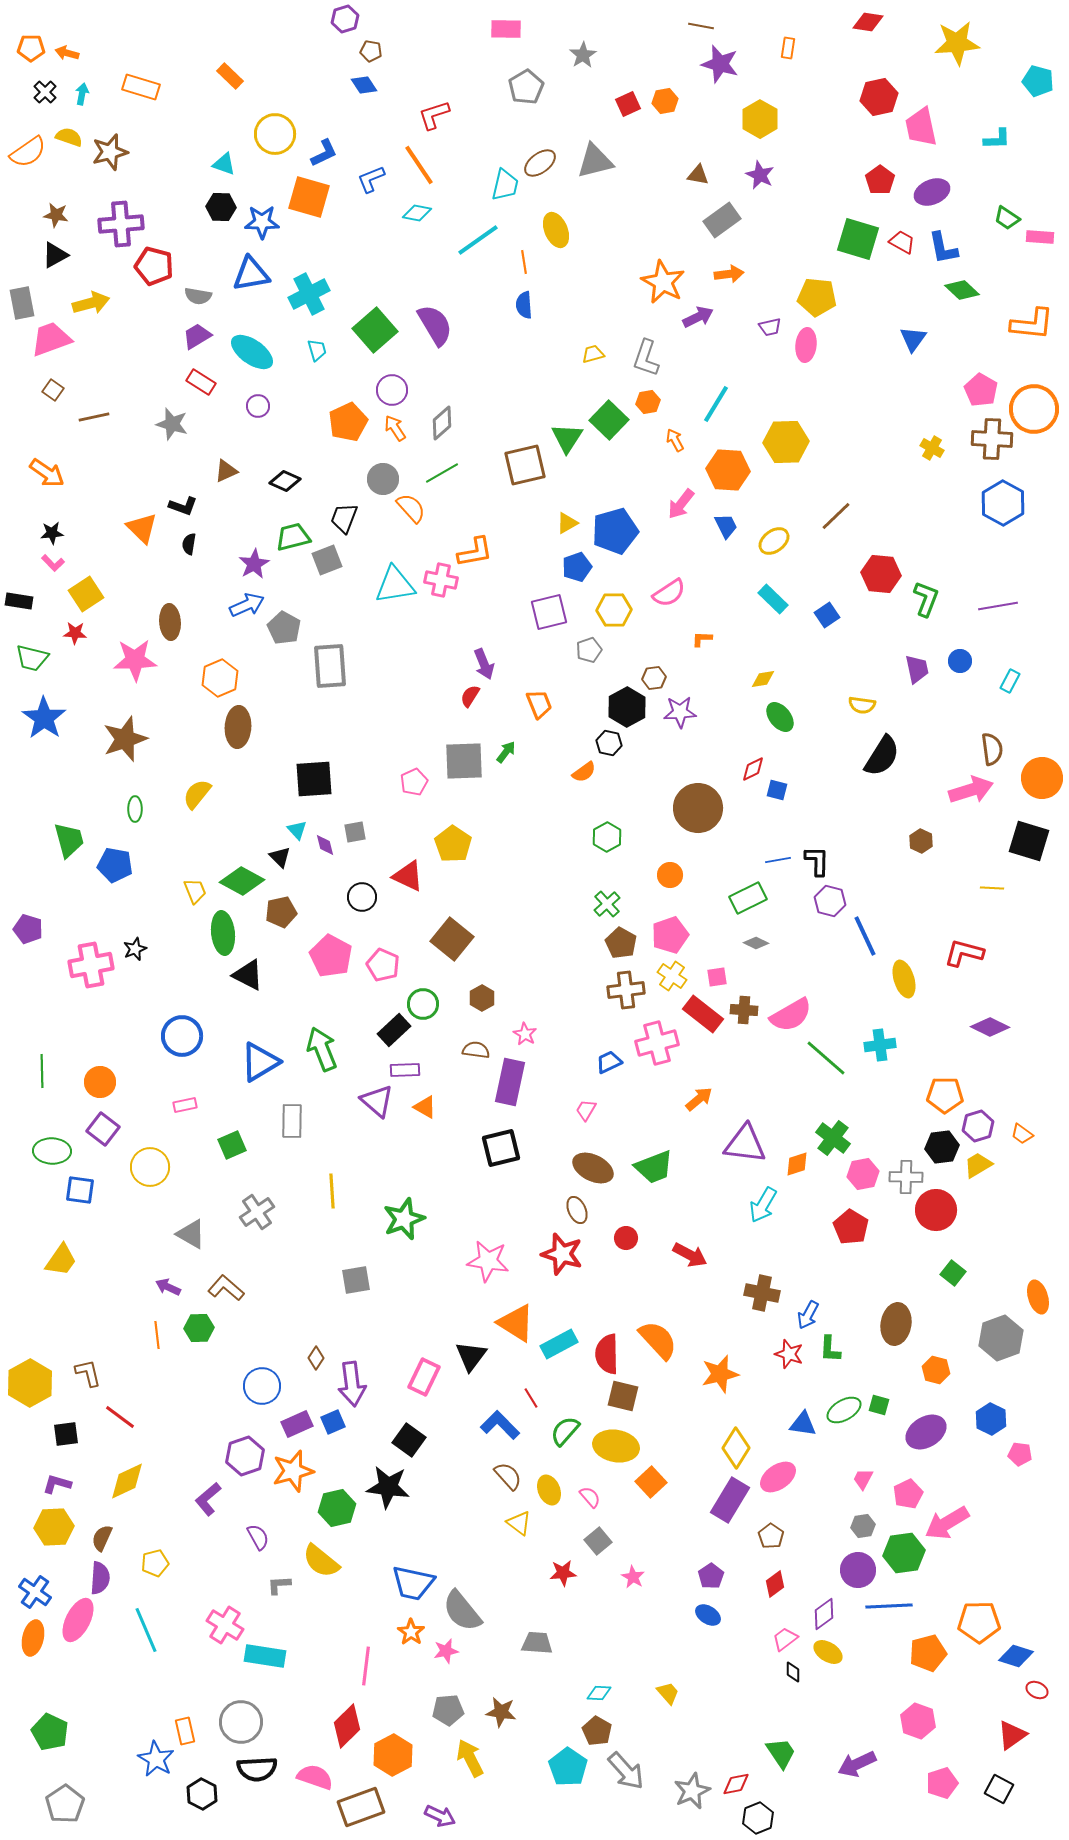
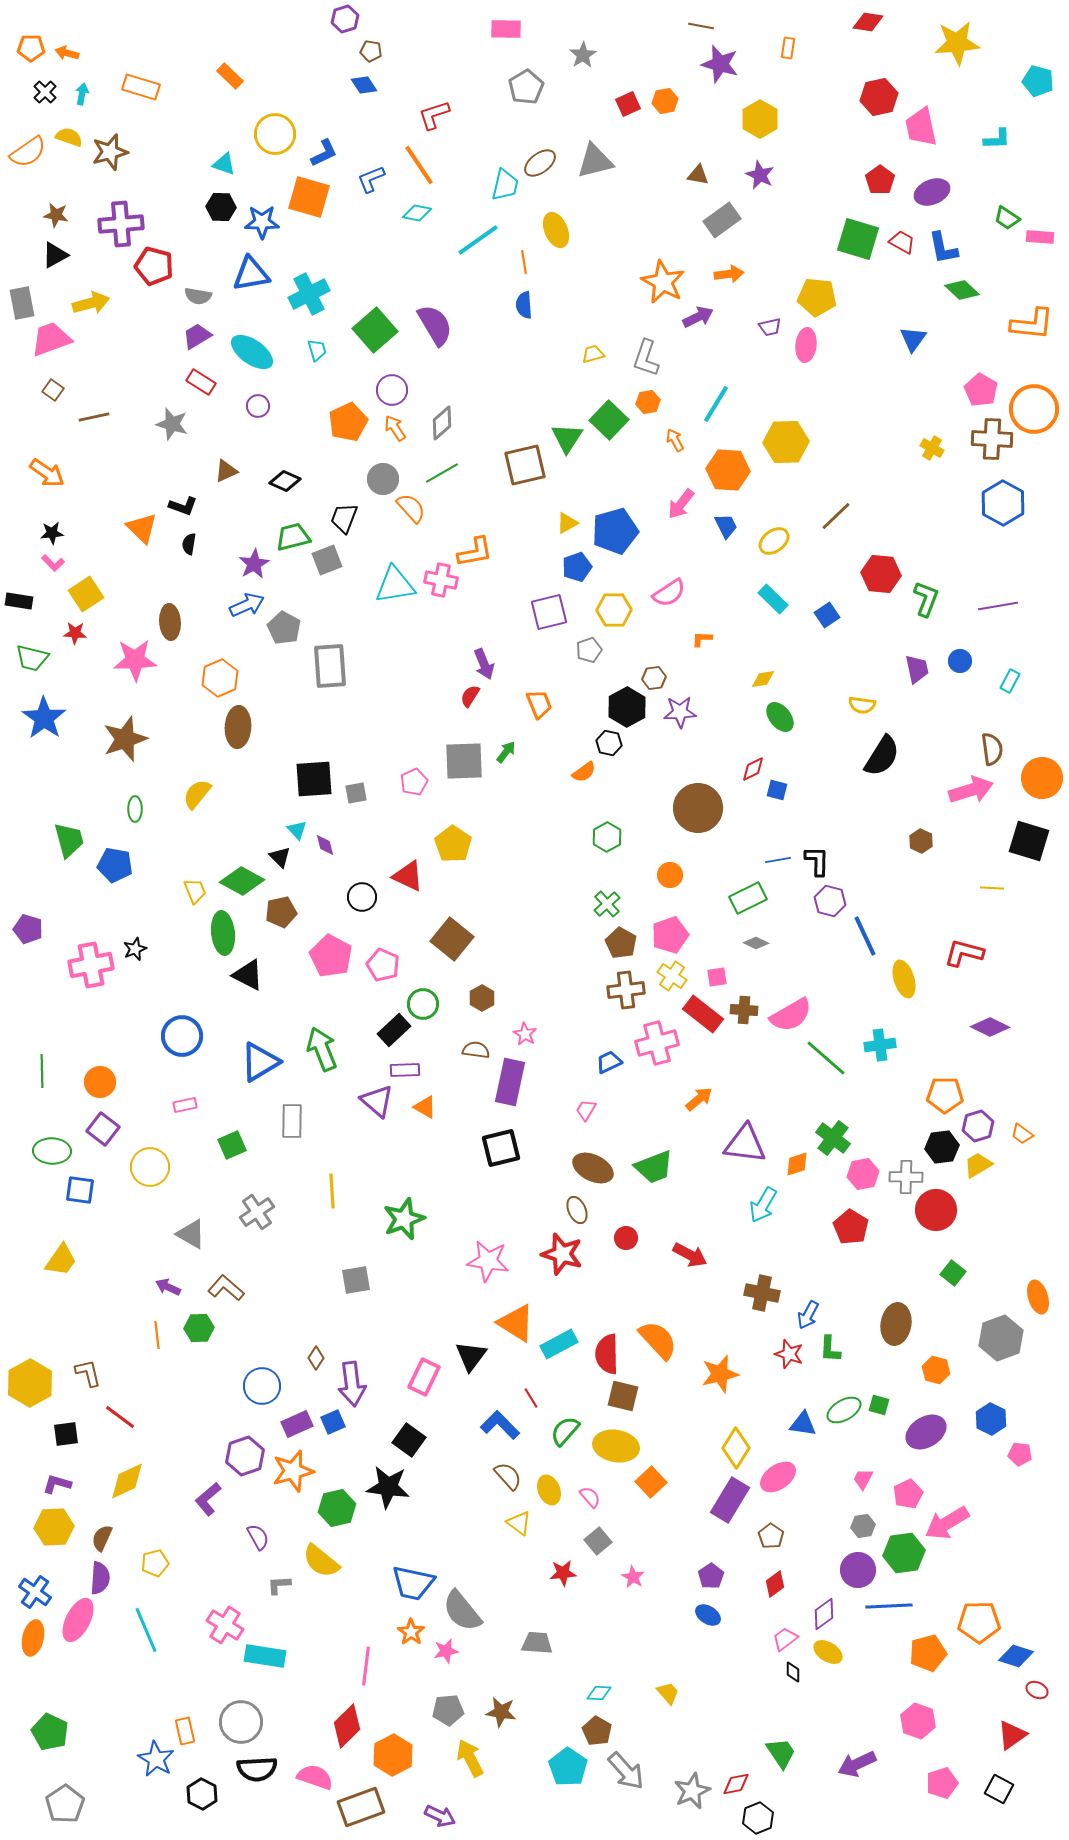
gray square at (355, 832): moved 1 px right, 39 px up
